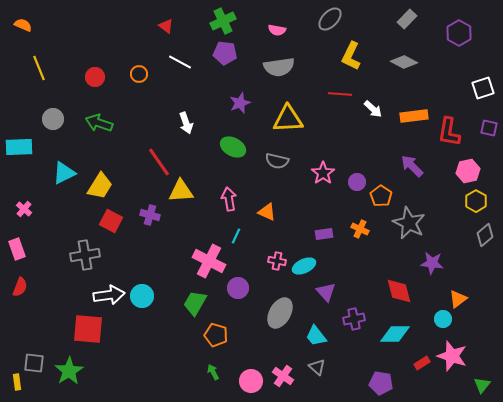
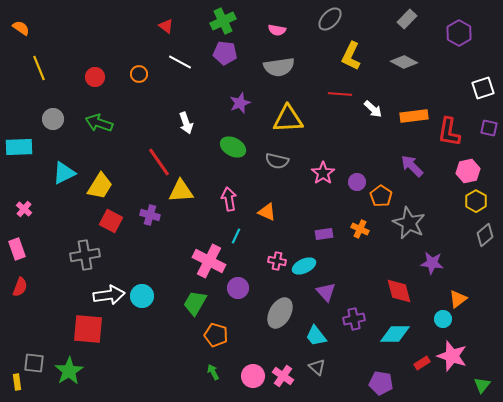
orange semicircle at (23, 25): moved 2 px left, 3 px down; rotated 12 degrees clockwise
pink circle at (251, 381): moved 2 px right, 5 px up
